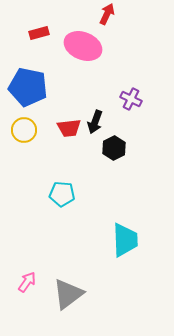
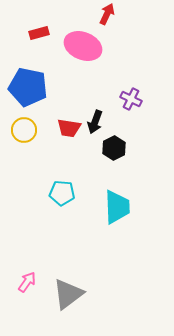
red trapezoid: rotated 15 degrees clockwise
cyan pentagon: moved 1 px up
cyan trapezoid: moved 8 px left, 33 px up
